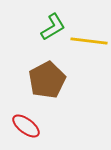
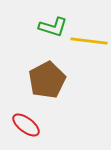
green L-shape: rotated 48 degrees clockwise
red ellipse: moved 1 px up
